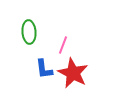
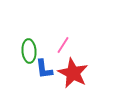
green ellipse: moved 19 px down
pink line: rotated 12 degrees clockwise
